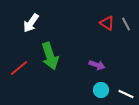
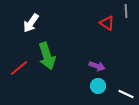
gray line: moved 13 px up; rotated 24 degrees clockwise
green arrow: moved 3 px left
purple arrow: moved 1 px down
cyan circle: moved 3 px left, 4 px up
